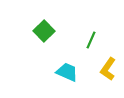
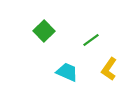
green line: rotated 30 degrees clockwise
yellow L-shape: moved 1 px right
